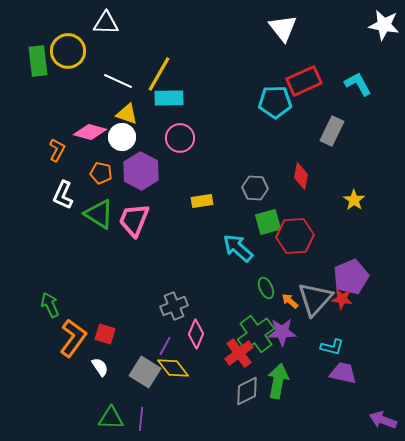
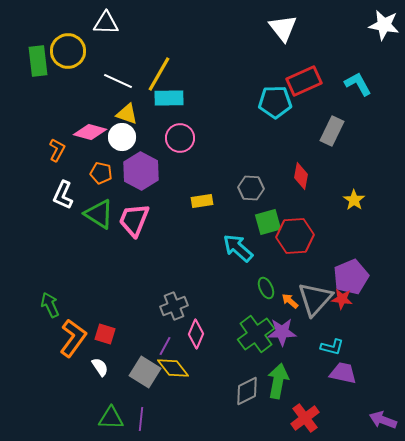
gray hexagon at (255, 188): moved 4 px left
red cross at (239, 353): moved 66 px right, 65 px down
